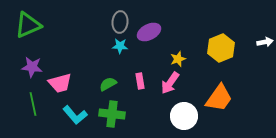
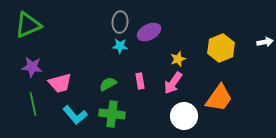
pink arrow: moved 3 px right
